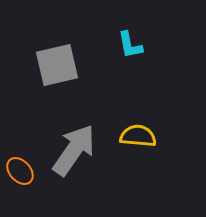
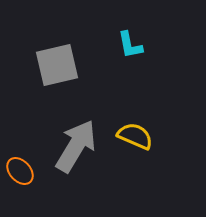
yellow semicircle: moved 3 px left; rotated 18 degrees clockwise
gray arrow: moved 2 px right, 4 px up; rotated 4 degrees counterclockwise
